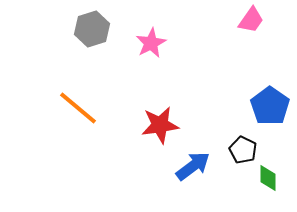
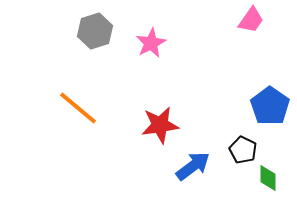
gray hexagon: moved 3 px right, 2 px down
